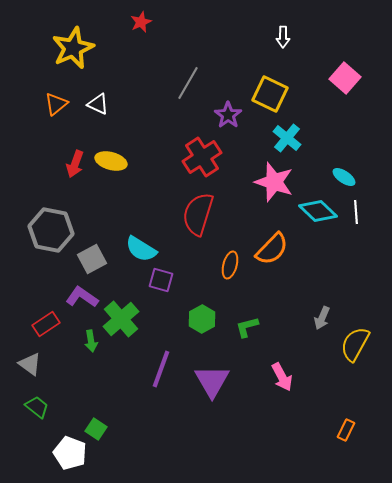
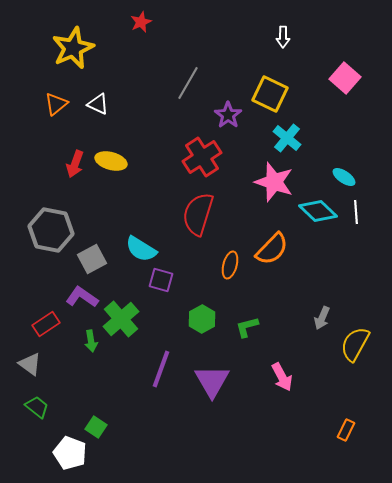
green square: moved 2 px up
